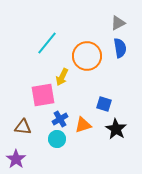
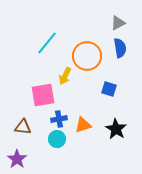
yellow arrow: moved 3 px right, 1 px up
blue square: moved 5 px right, 15 px up
blue cross: moved 1 px left; rotated 21 degrees clockwise
purple star: moved 1 px right
